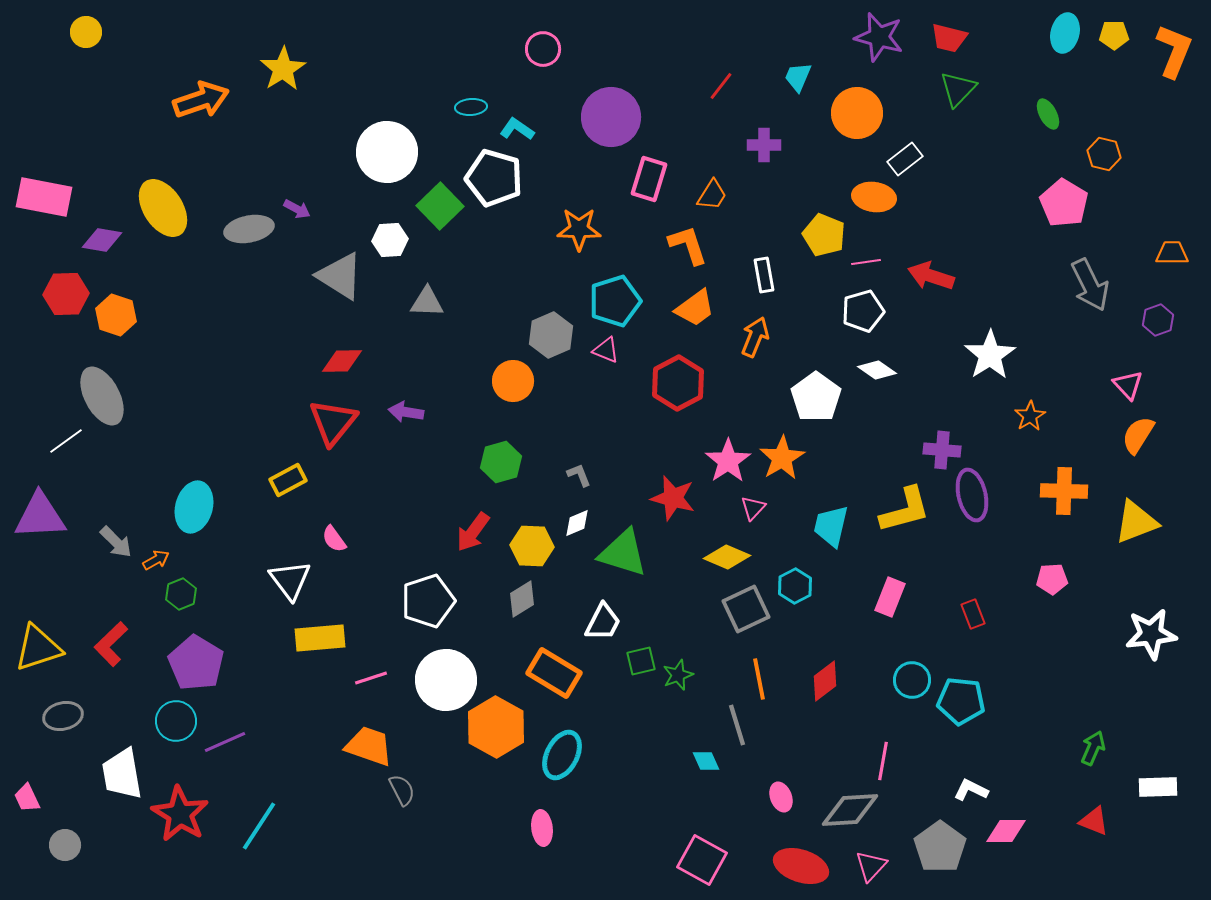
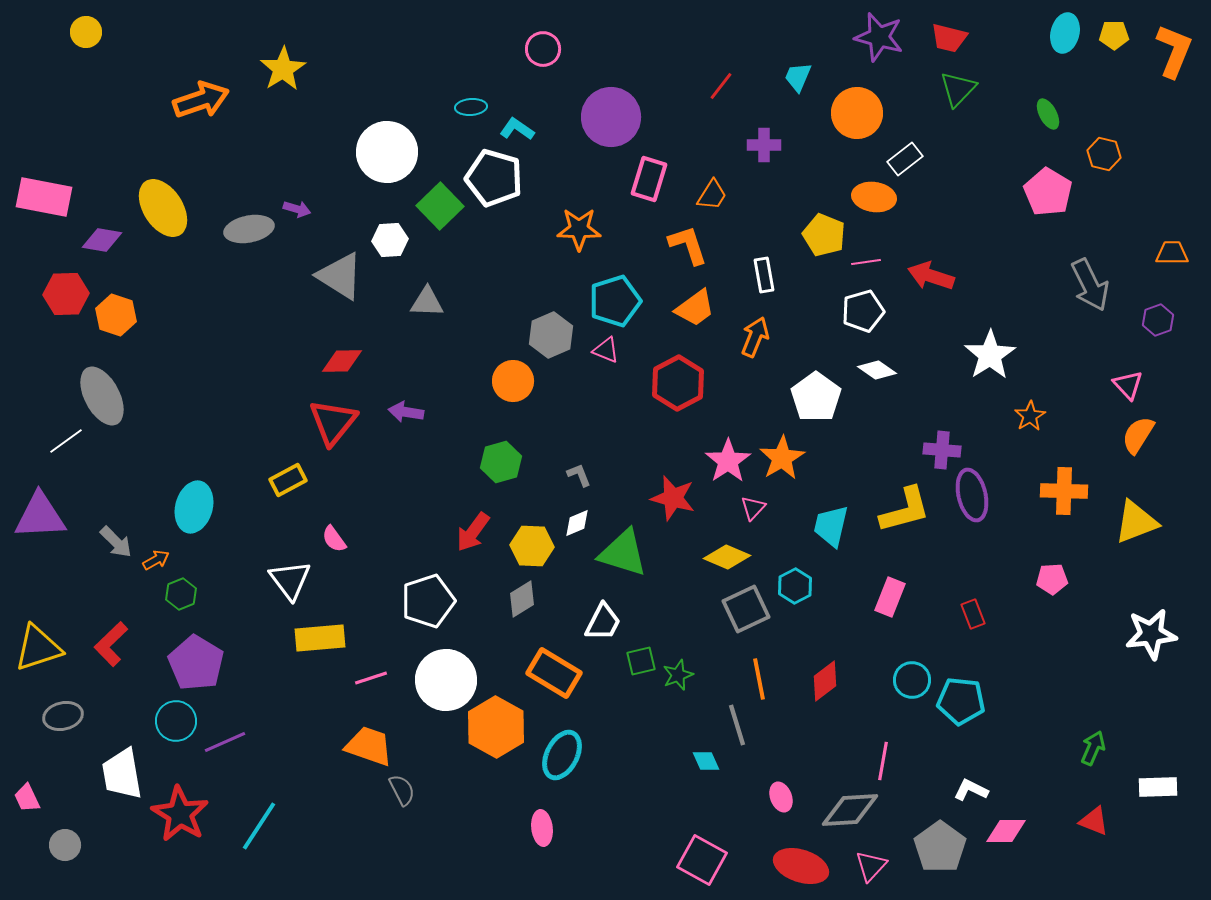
pink pentagon at (1064, 203): moved 16 px left, 11 px up
purple arrow at (297, 209): rotated 12 degrees counterclockwise
